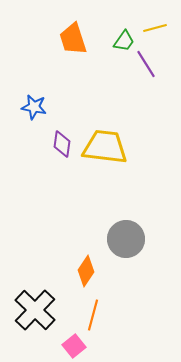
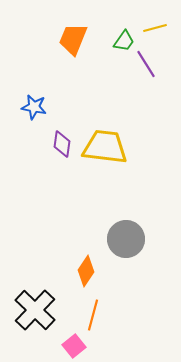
orange trapezoid: rotated 40 degrees clockwise
